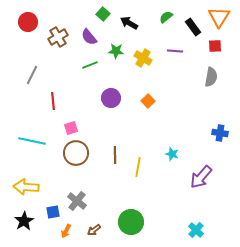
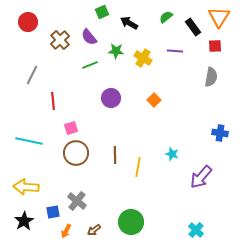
green square: moved 1 px left, 2 px up; rotated 24 degrees clockwise
brown cross: moved 2 px right, 3 px down; rotated 12 degrees counterclockwise
orange square: moved 6 px right, 1 px up
cyan line: moved 3 px left
